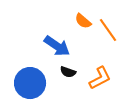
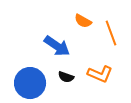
orange semicircle: rotated 12 degrees counterclockwise
orange line: moved 3 px right, 3 px down; rotated 15 degrees clockwise
black semicircle: moved 2 px left, 5 px down
orange L-shape: moved 4 px up; rotated 50 degrees clockwise
